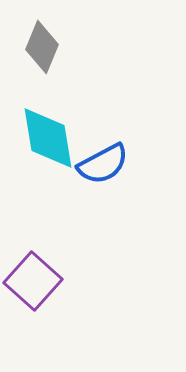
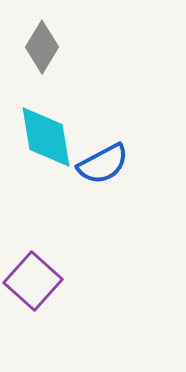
gray diamond: rotated 9 degrees clockwise
cyan diamond: moved 2 px left, 1 px up
